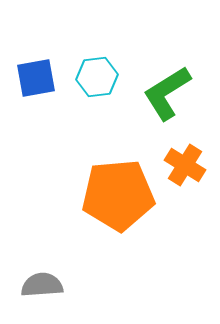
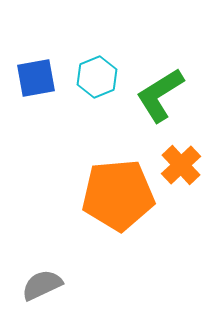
cyan hexagon: rotated 15 degrees counterclockwise
green L-shape: moved 7 px left, 2 px down
orange cross: moved 4 px left; rotated 15 degrees clockwise
gray semicircle: rotated 21 degrees counterclockwise
